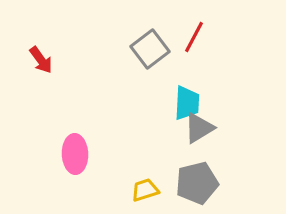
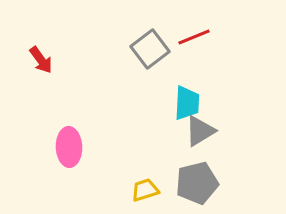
red line: rotated 40 degrees clockwise
gray triangle: moved 1 px right, 3 px down
pink ellipse: moved 6 px left, 7 px up
